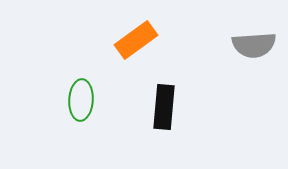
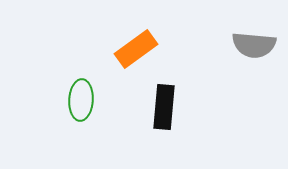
orange rectangle: moved 9 px down
gray semicircle: rotated 9 degrees clockwise
